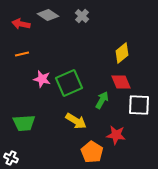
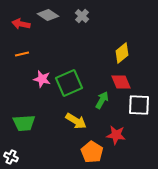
white cross: moved 1 px up
